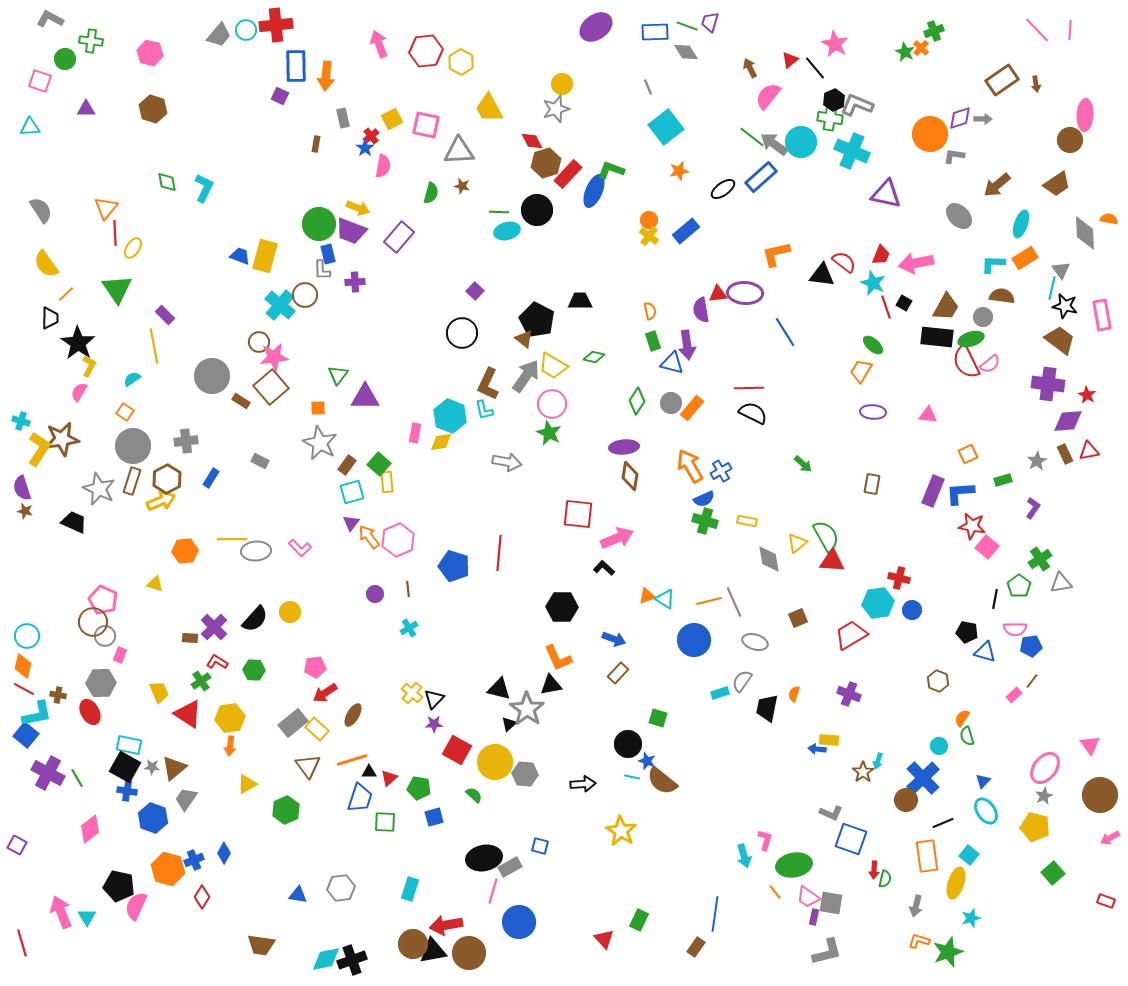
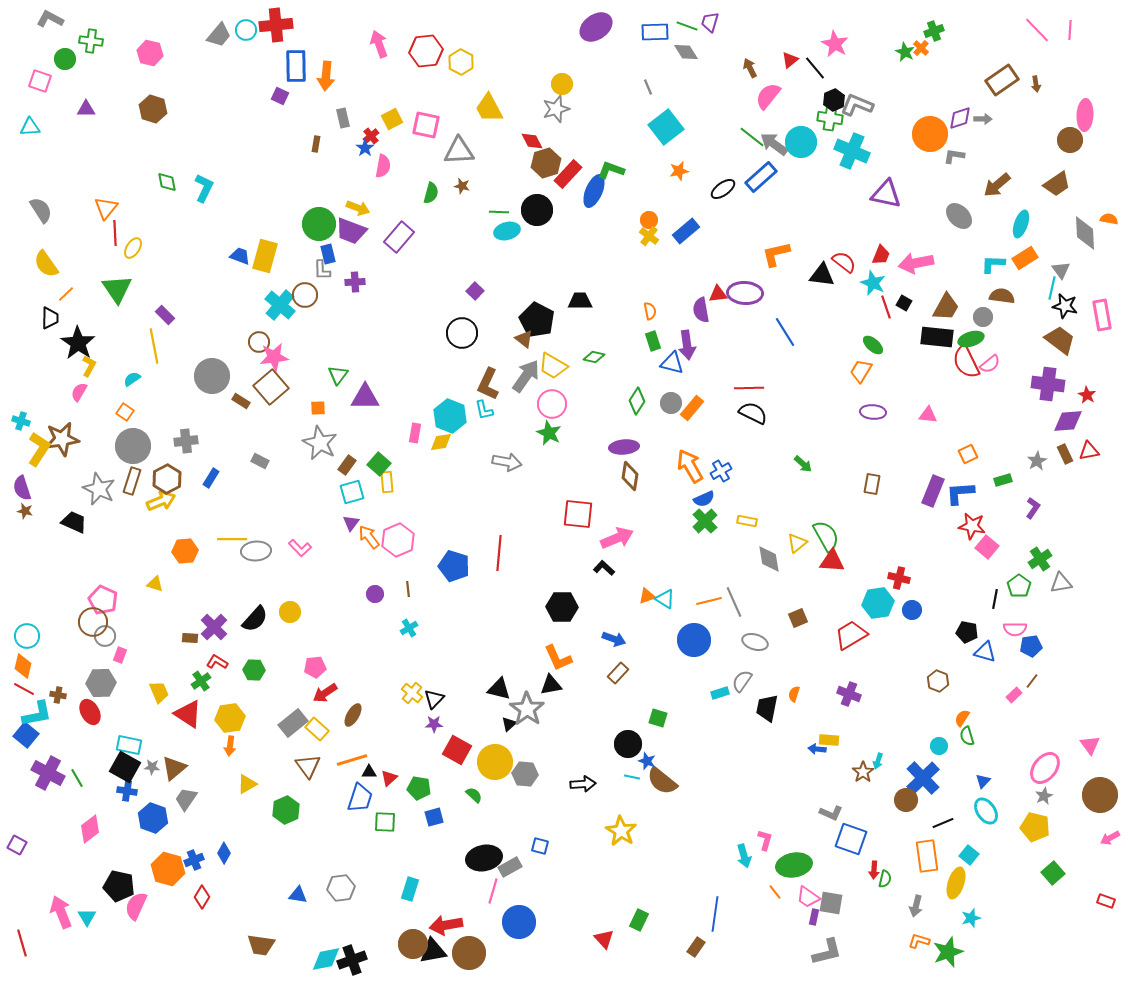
green cross at (705, 521): rotated 30 degrees clockwise
